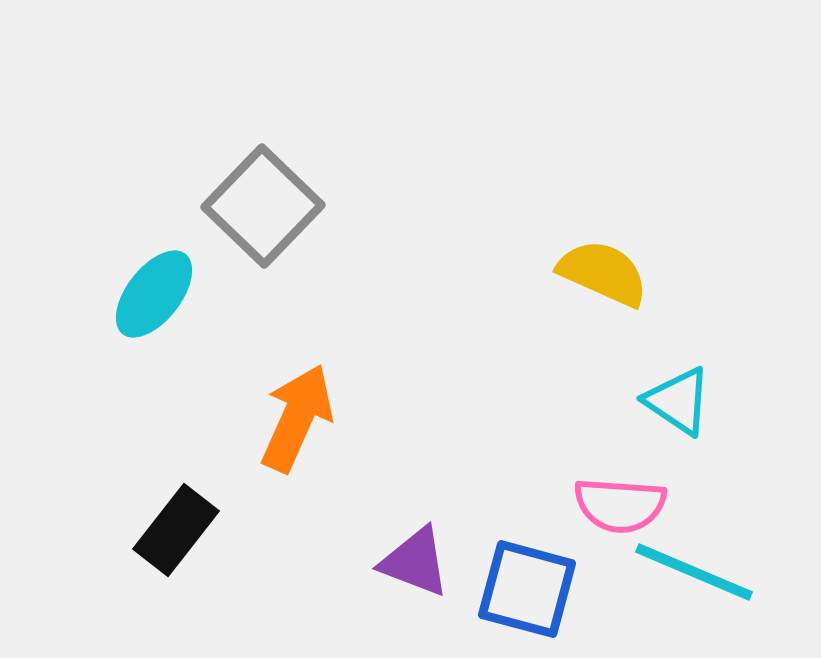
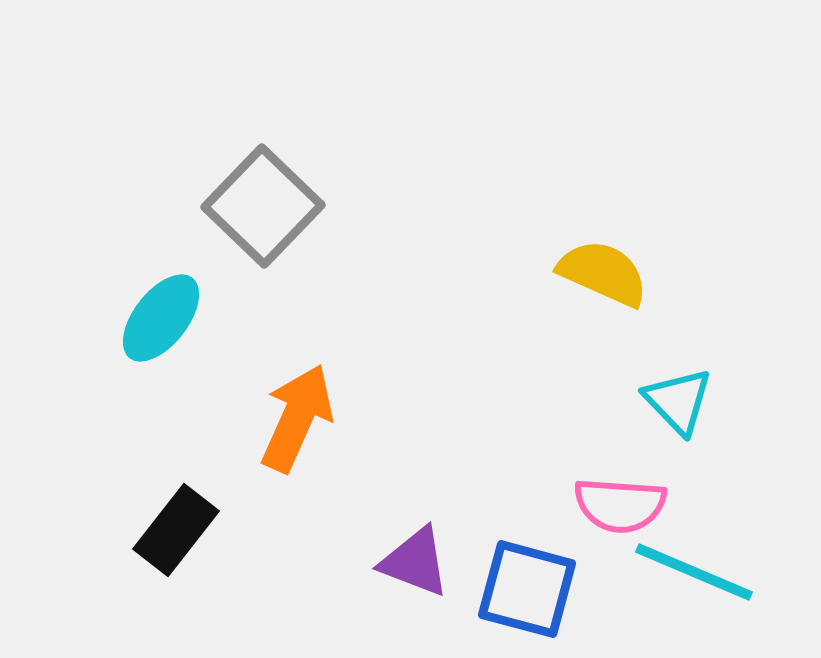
cyan ellipse: moved 7 px right, 24 px down
cyan triangle: rotated 12 degrees clockwise
